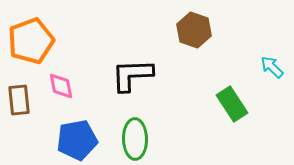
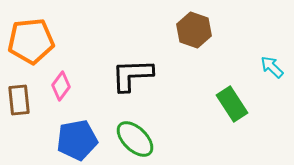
orange pentagon: rotated 15 degrees clockwise
pink diamond: rotated 48 degrees clockwise
green ellipse: rotated 45 degrees counterclockwise
